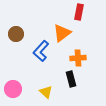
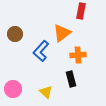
red rectangle: moved 2 px right, 1 px up
brown circle: moved 1 px left
orange cross: moved 3 px up
